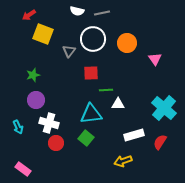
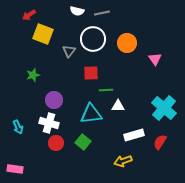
purple circle: moved 18 px right
white triangle: moved 2 px down
green square: moved 3 px left, 4 px down
pink rectangle: moved 8 px left; rotated 28 degrees counterclockwise
